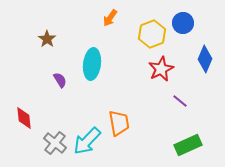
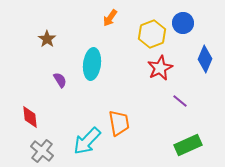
red star: moved 1 px left, 1 px up
red diamond: moved 6 px right, 1 px up
gray cross: moved 13 px left, 8 px down
